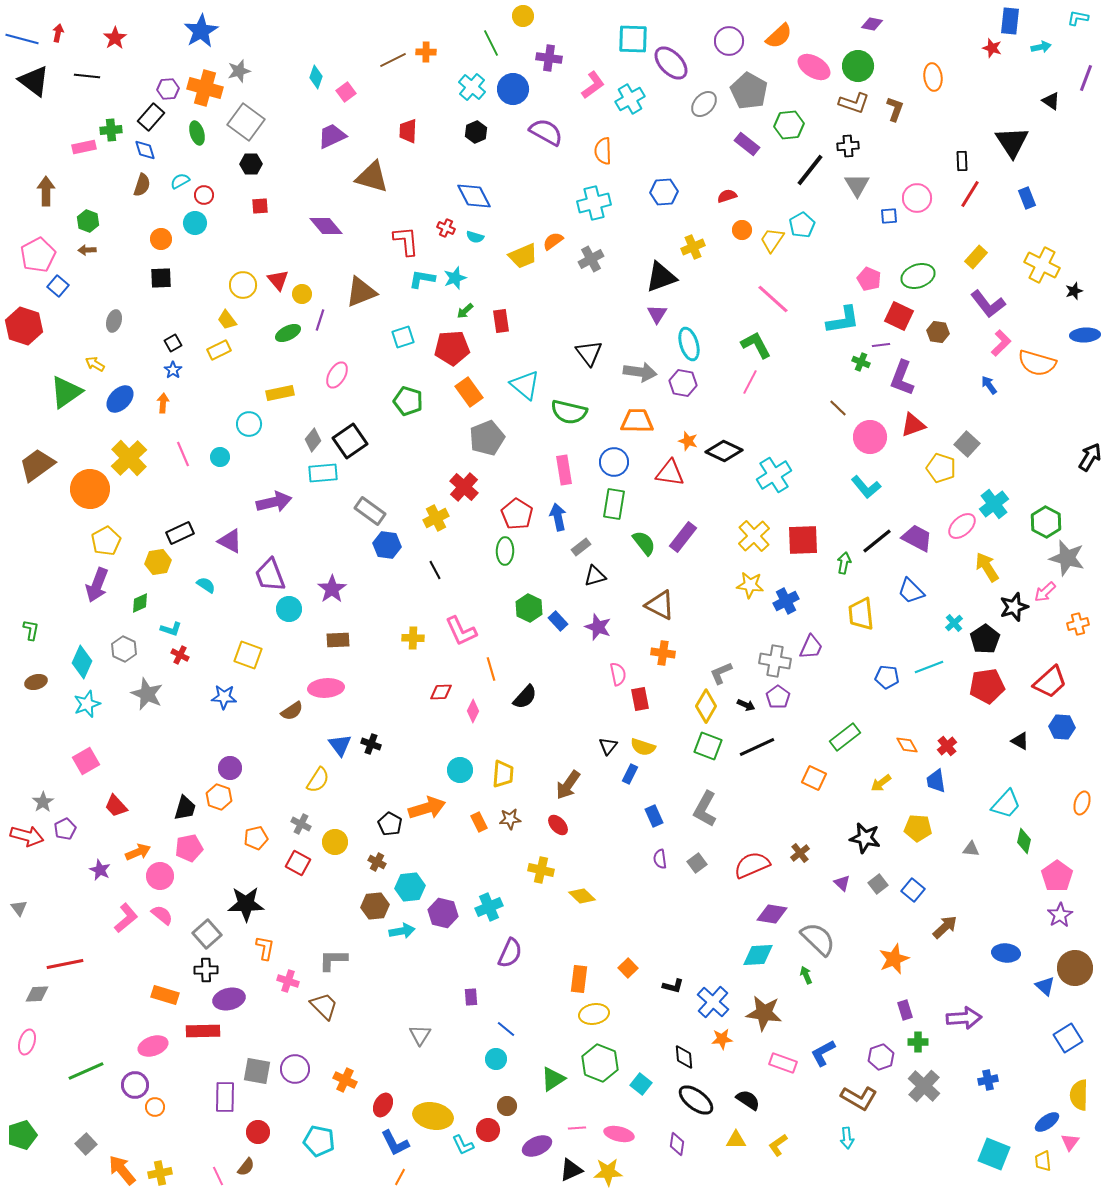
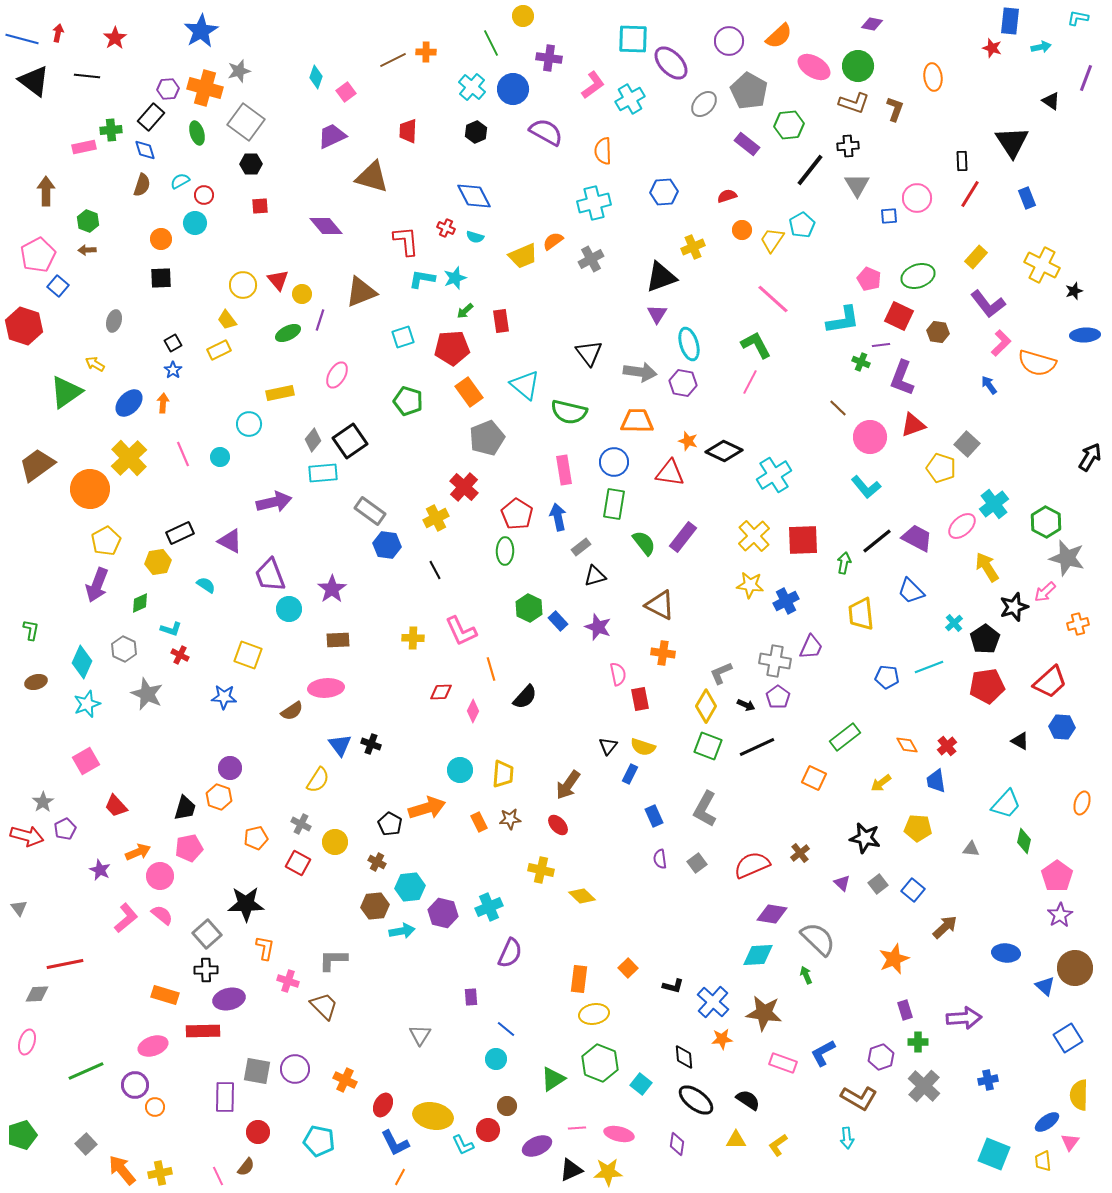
blue ellipse at (120, 399): moved 9 px right, 4 px down
